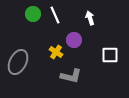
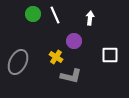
white arrow: rotated 24 degrees clockwise
purple circle: moved 1 px down
yellow cross: moved 5 px down
